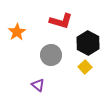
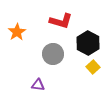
gray circle: moved 2 px right, 1 px up
yellow square: moved 8 px right
purple triangle: rotated 32 degrees counterclockwise
